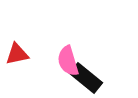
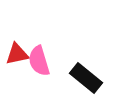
pink semicircle: moved 29 px left
